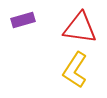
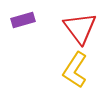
red triangle: rotated 45 degrees clockwise
